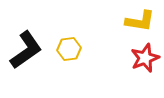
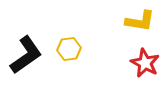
black L-shape: moved 5 px down
red star: moved 5 px down; rotated 24 degrees counterclockwise
